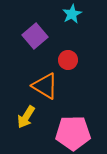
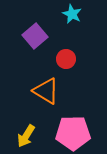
cyan star: rotated 18 degrees counterclockwise
red circle: moved 2 px left, 1 px up
orange triangle: moved 1 px right, 5 px down
yellow arrow: moved 19 px down
